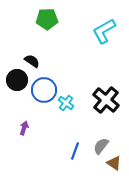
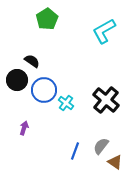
green pentagon: rotated 30 degrees counterclockwise
brown triangle: moved 1 px right, 1 px up
